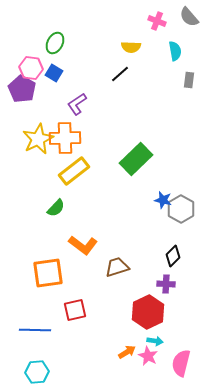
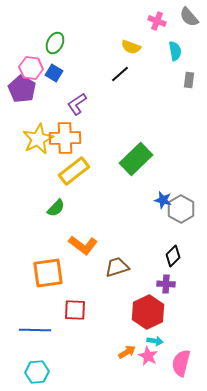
yellow semicircle: rotated 18 degrees clockwise
red square: rotated 15 degrees clockwise
